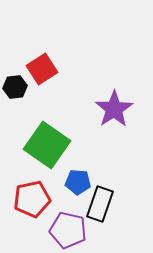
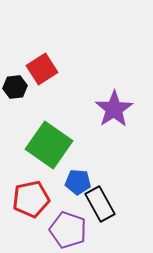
green square: moved 2 px right
red pentagon: moved 1 px left
black rectangle: rotated 48 degrees counterclockwise
purple pentagon: rotated 6 degrees clockwise
